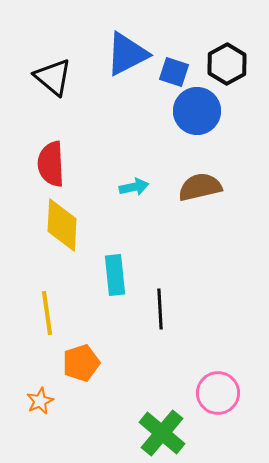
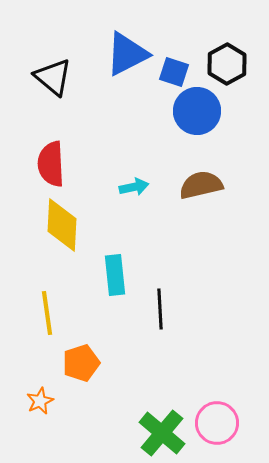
brown semicircle: moved 1 px right, 2 px up
pink circle: moved 1 px left, 30 px down
